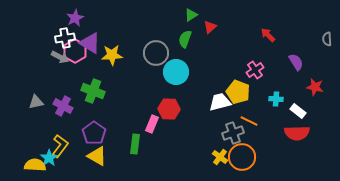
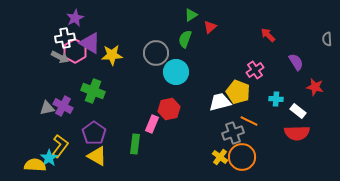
gray triangle: moved 11 px right, 6 px down
red hexagon: rotated 15 degrees counterclockwise
